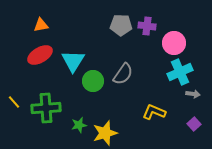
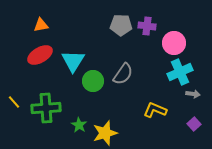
yellow L-shape: moved 1 px right, 2 px up
green star: rotated 28 degrees counterclockwise
